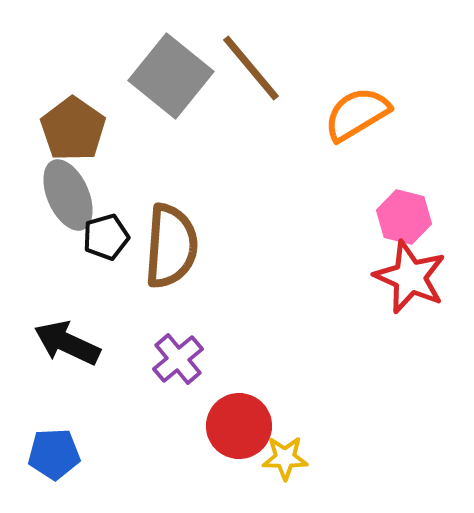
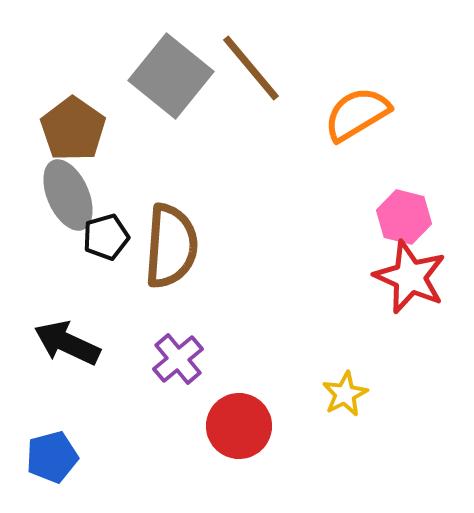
blue pentagon: moved 2 px left, 3 px down; rotated 12 degrees counterclockwise
yellow star: moved 60 px right, 64 px up; rotated 27 degrees counterclockwise
